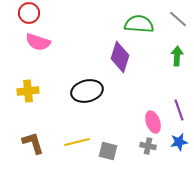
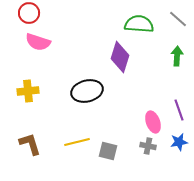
brown L-shape: moved 3 px left, 1 px down
